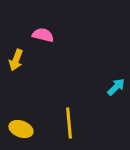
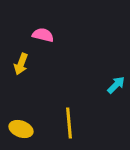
yellow arrow: moved 5 px right, 4 px down
cyan arrow: moved 2 px up
